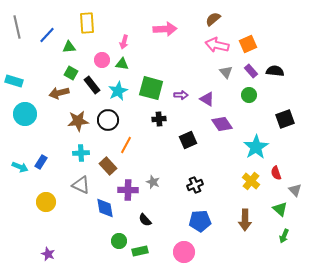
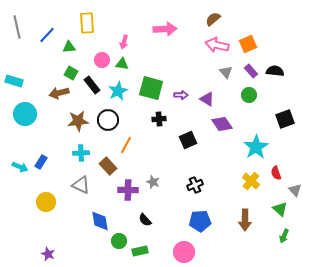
blue diamond at (105, 208): moved 5 px left, 13 px down
